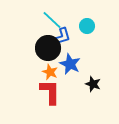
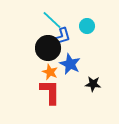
black star: rotated 14 degrees counterclockwise
